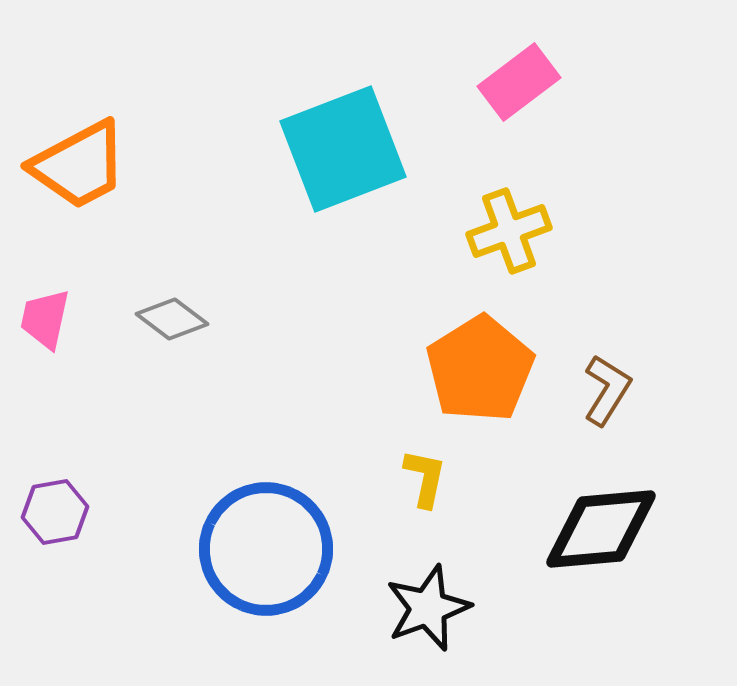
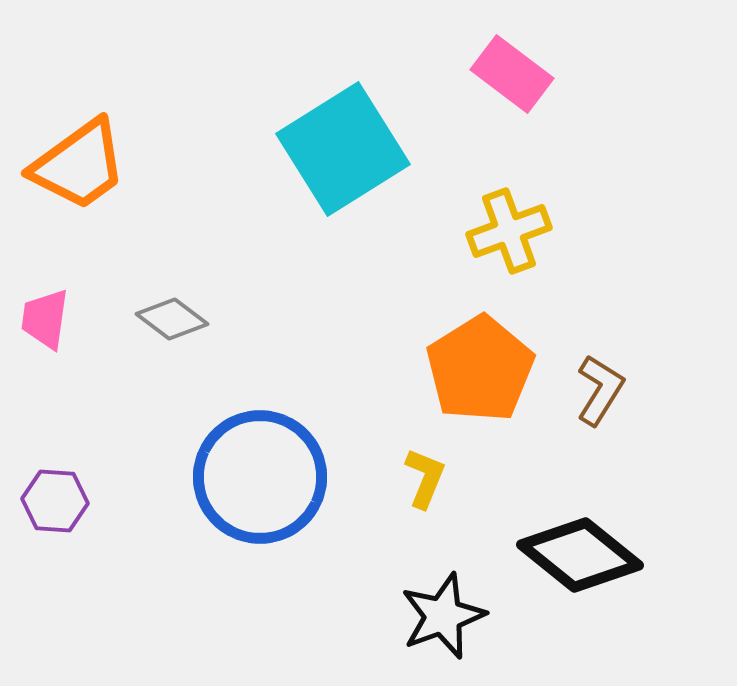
pink rectangle: moved 7 px left, 8 px up; rotated 74 degrees clockwise
cyan square: rotated 11 degrees counterclockwise
orange trapezoid: rotated 8 degrees counterclockwise
pink trapezoid: rotated 4 degrees counterclockwise
brown L-shape: moved 7 px left
yellow L-shape: rotated 10 degrees clockwise
purple hexagon: moved 11 px up; rotated 14 degrees clockwise
black diamond: moved 21 px left, 26 px down; rotated 44 degrees clockwise
blue circle: moved 6 px left, 72 px up
black star: moved 15 px right, 8 px down
